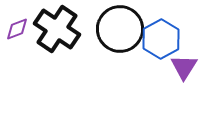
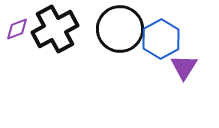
black cross: moved 2 px left; rotated 27 degrees clockwise
